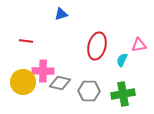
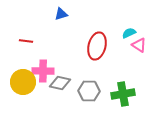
pink triangle: rotated 42 degrees clockwise
cyan semicircle: moved 7 px right, 27 px up; rotated 40 degrees clockwise
